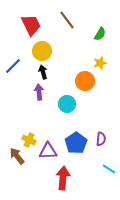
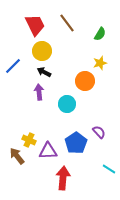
brown line: moved 3 px down
red trapezoid: moved 4 px right
black arrow: moved 1 px right; rotated 48 degrees counterclockwise
purple semicircle: moved 2 px left, 7 px up; rotated 48 degrees counterclockwise
